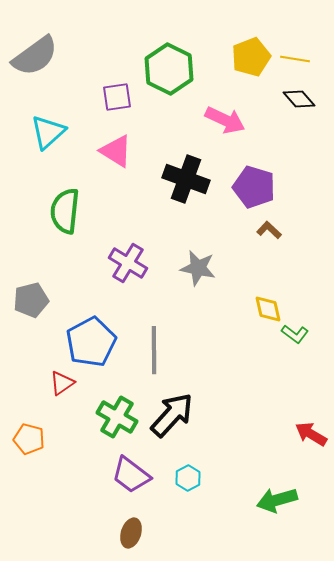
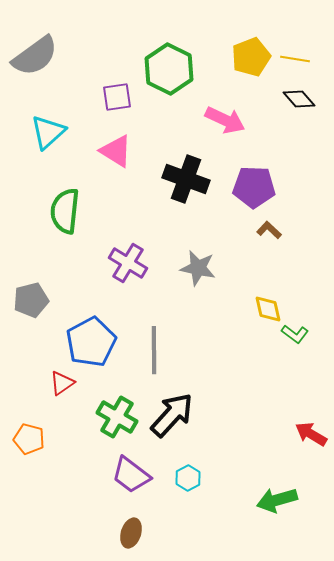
purple pentagon: rotated 15 degrees counterclockwise
